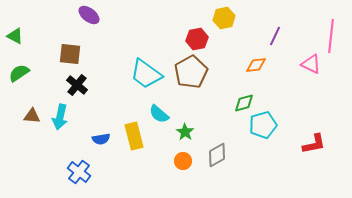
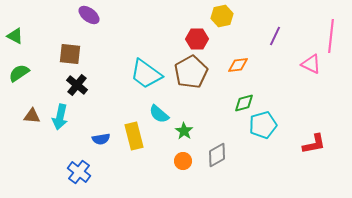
yellow hexagon: moved 2 px left, 2 px up
red hexagon: rotated 10 degrees clockwise
orange diamond: moved 18 px left
green star: moved 1 px left, 1 px up
